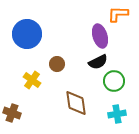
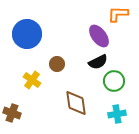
purple ellipse: moved 1 px left; rotated 20 degrees counterclockwise
